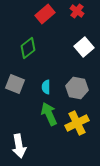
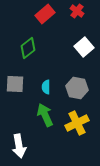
gray square: rotated 18 degrees counterclockwise
green arrow: moved 4 px left, 1 px down
